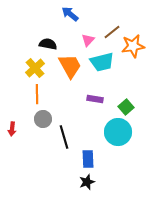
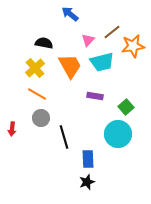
black semicircle: moved 4 px left, 1 px up
orange line: rotated 60 degrees counterclockwise
purple rectangle: moved 3 px up
gray circle: moved 2 px left, 1 px up
cyan circle: moved 2 px down
